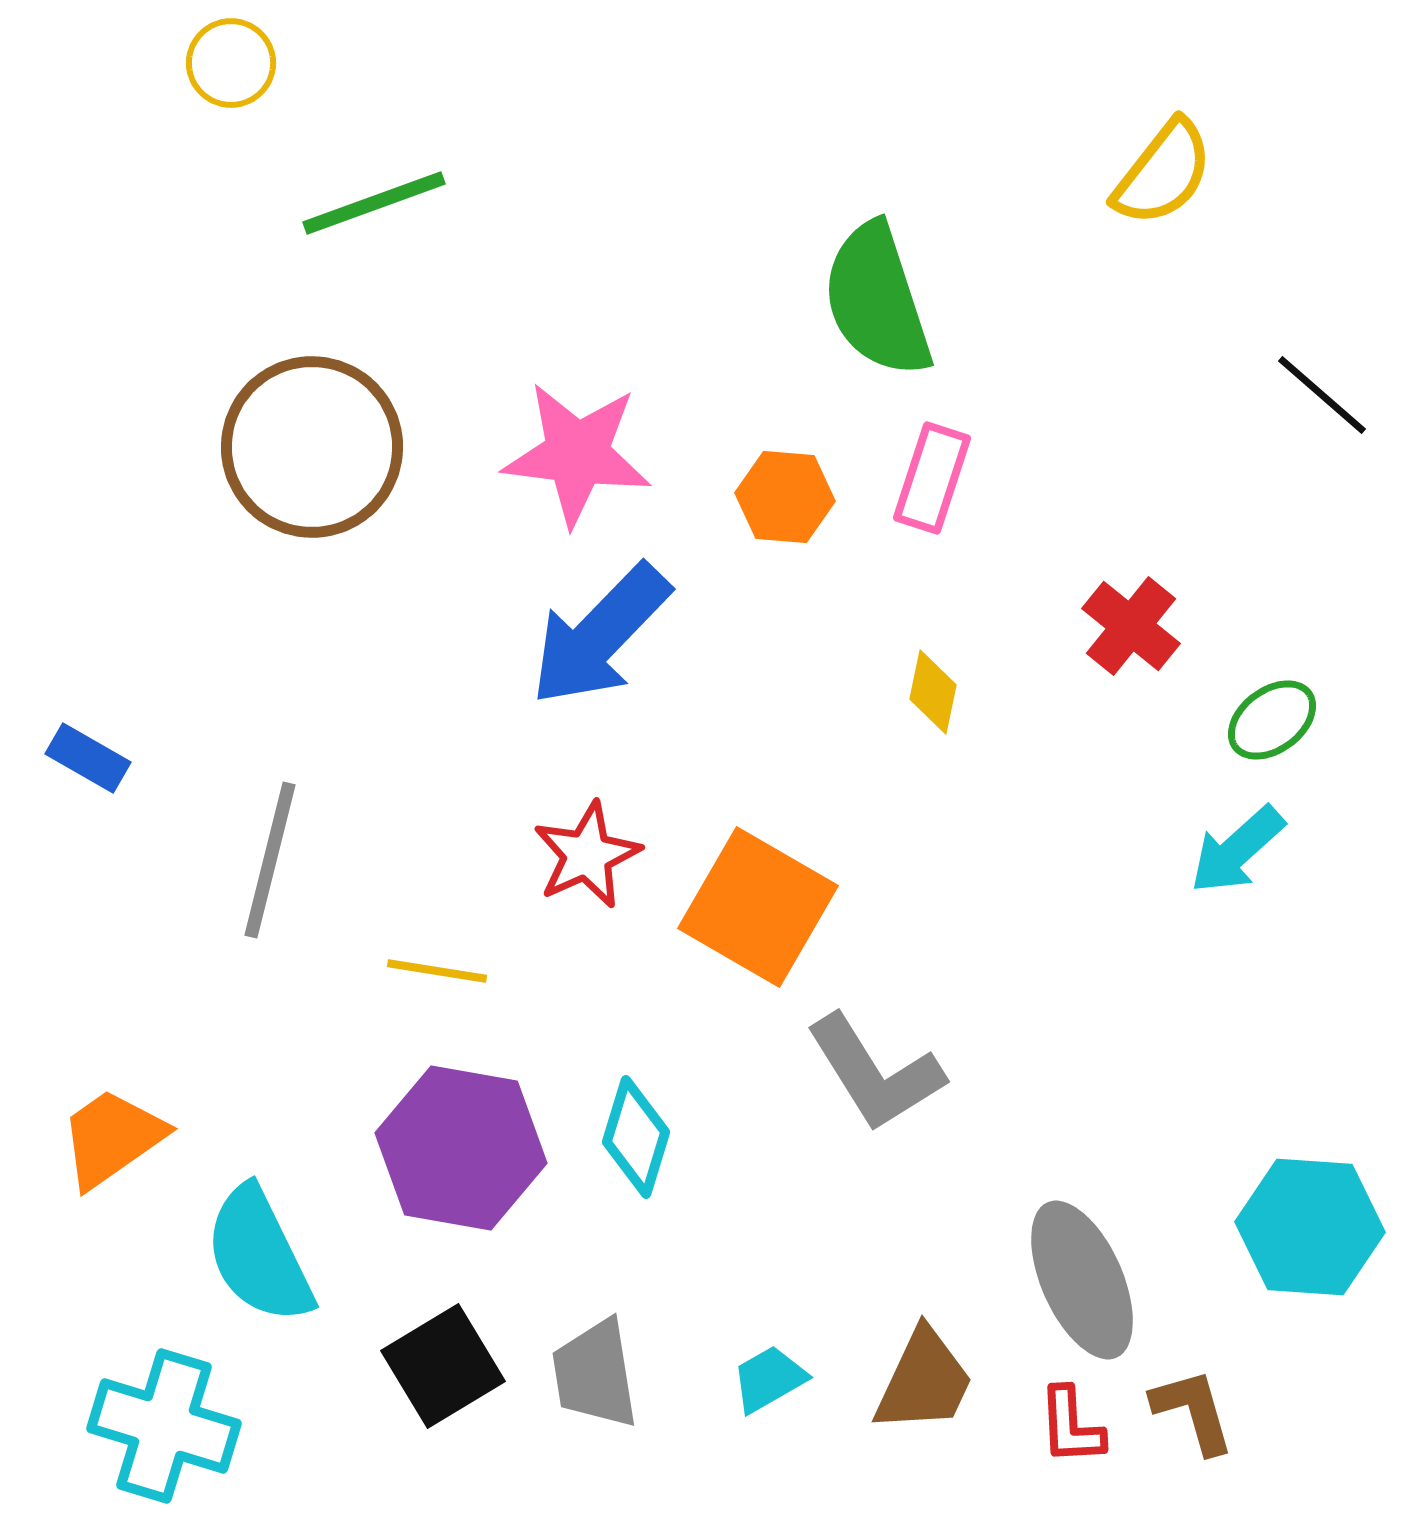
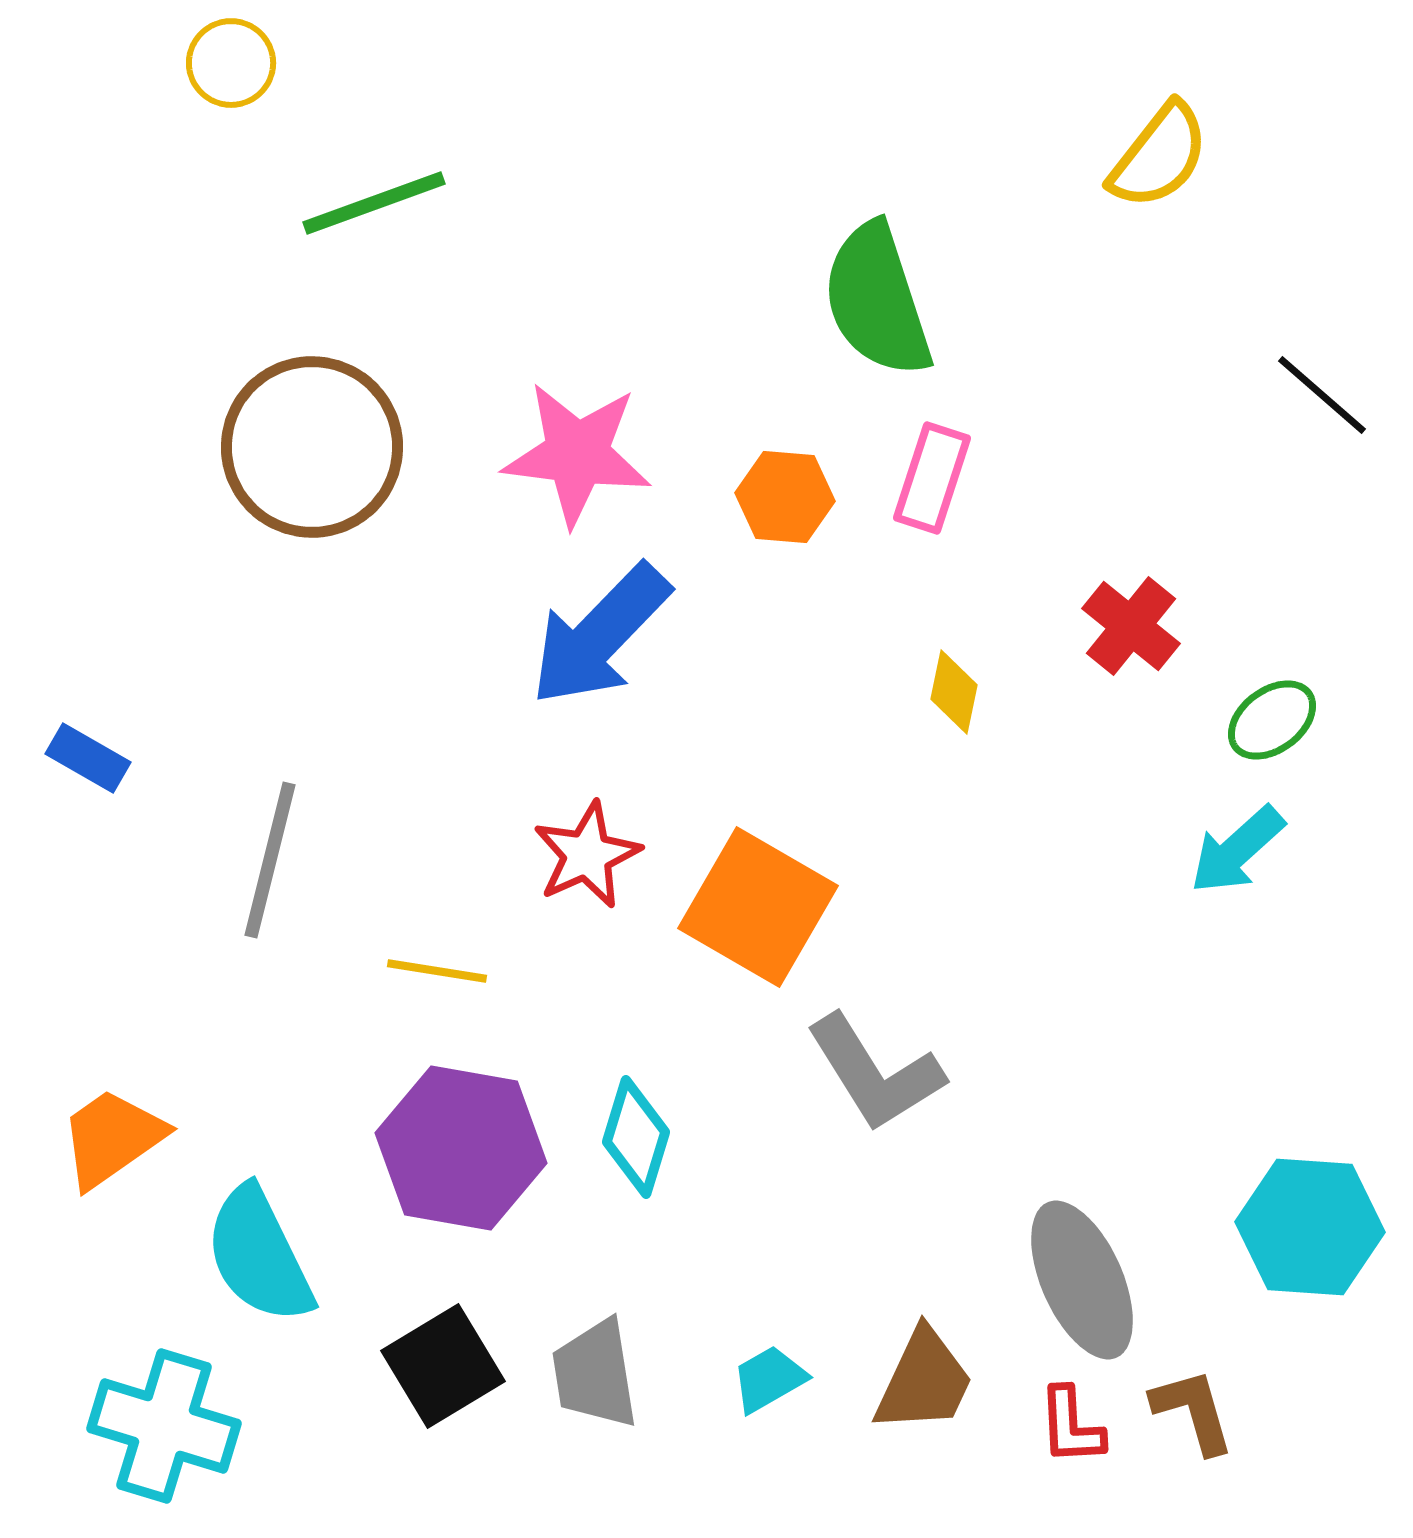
yellow semicircle: moved 4 px left, 17 px up
yellow diamond: moved 21 px right
